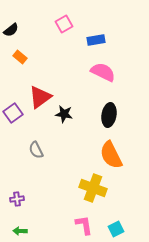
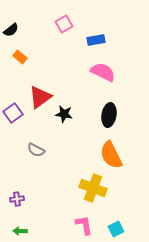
gray semicircle: rotated 36 degrees counterclockwise
